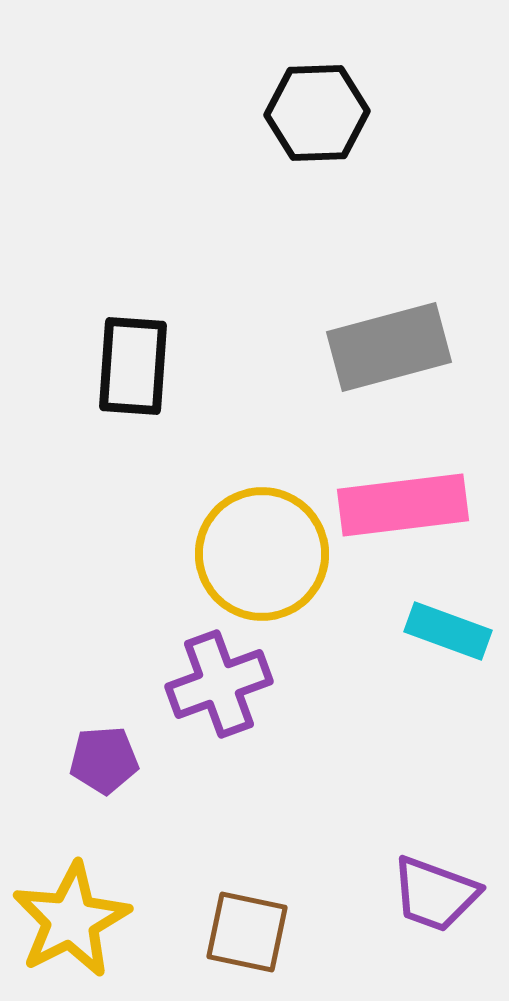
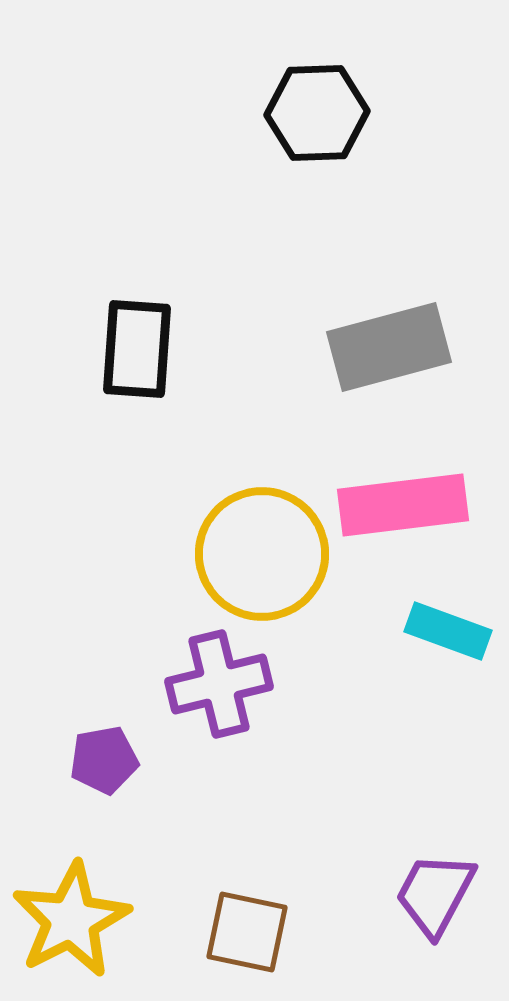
black rectangle: moved 4 px right, 17 px up
purple cross: rotated 6 degrees clockwise
purple pentagon: rotated 6 degrees counterclockwise
purple trapezoid: rotated 98 degrees clockwise
